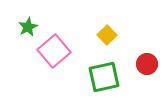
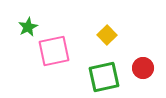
pink square: rotated 28 degrees clockwise
red circle: moved 4 px left, 4 px down
